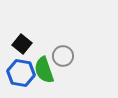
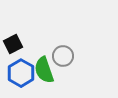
black square: moved 9 px left; rotated 24 degrees clockwise
blue hexagon: rotated 20 degrees clockwise
